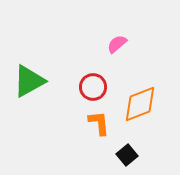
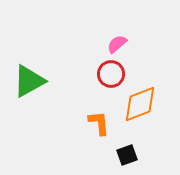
red circle: moved 18 px right, 13 px up
black square: rotated 20 degrees clockwise
